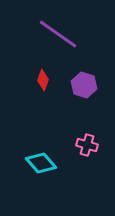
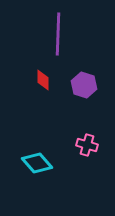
purple line: rotated 57 degrees clockwise
red diamond: rotated 20 degrees counterclockwise
cyan diamond: moved 4 px left
